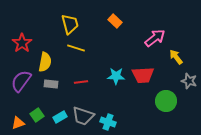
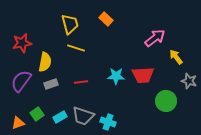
orange rectangle: moved 9 px left, 2 px up
red star: rotated 24 degrees clockwise
gray rectangle: rotated 24 degrees counterclockwise
green square: moved 1 px up
